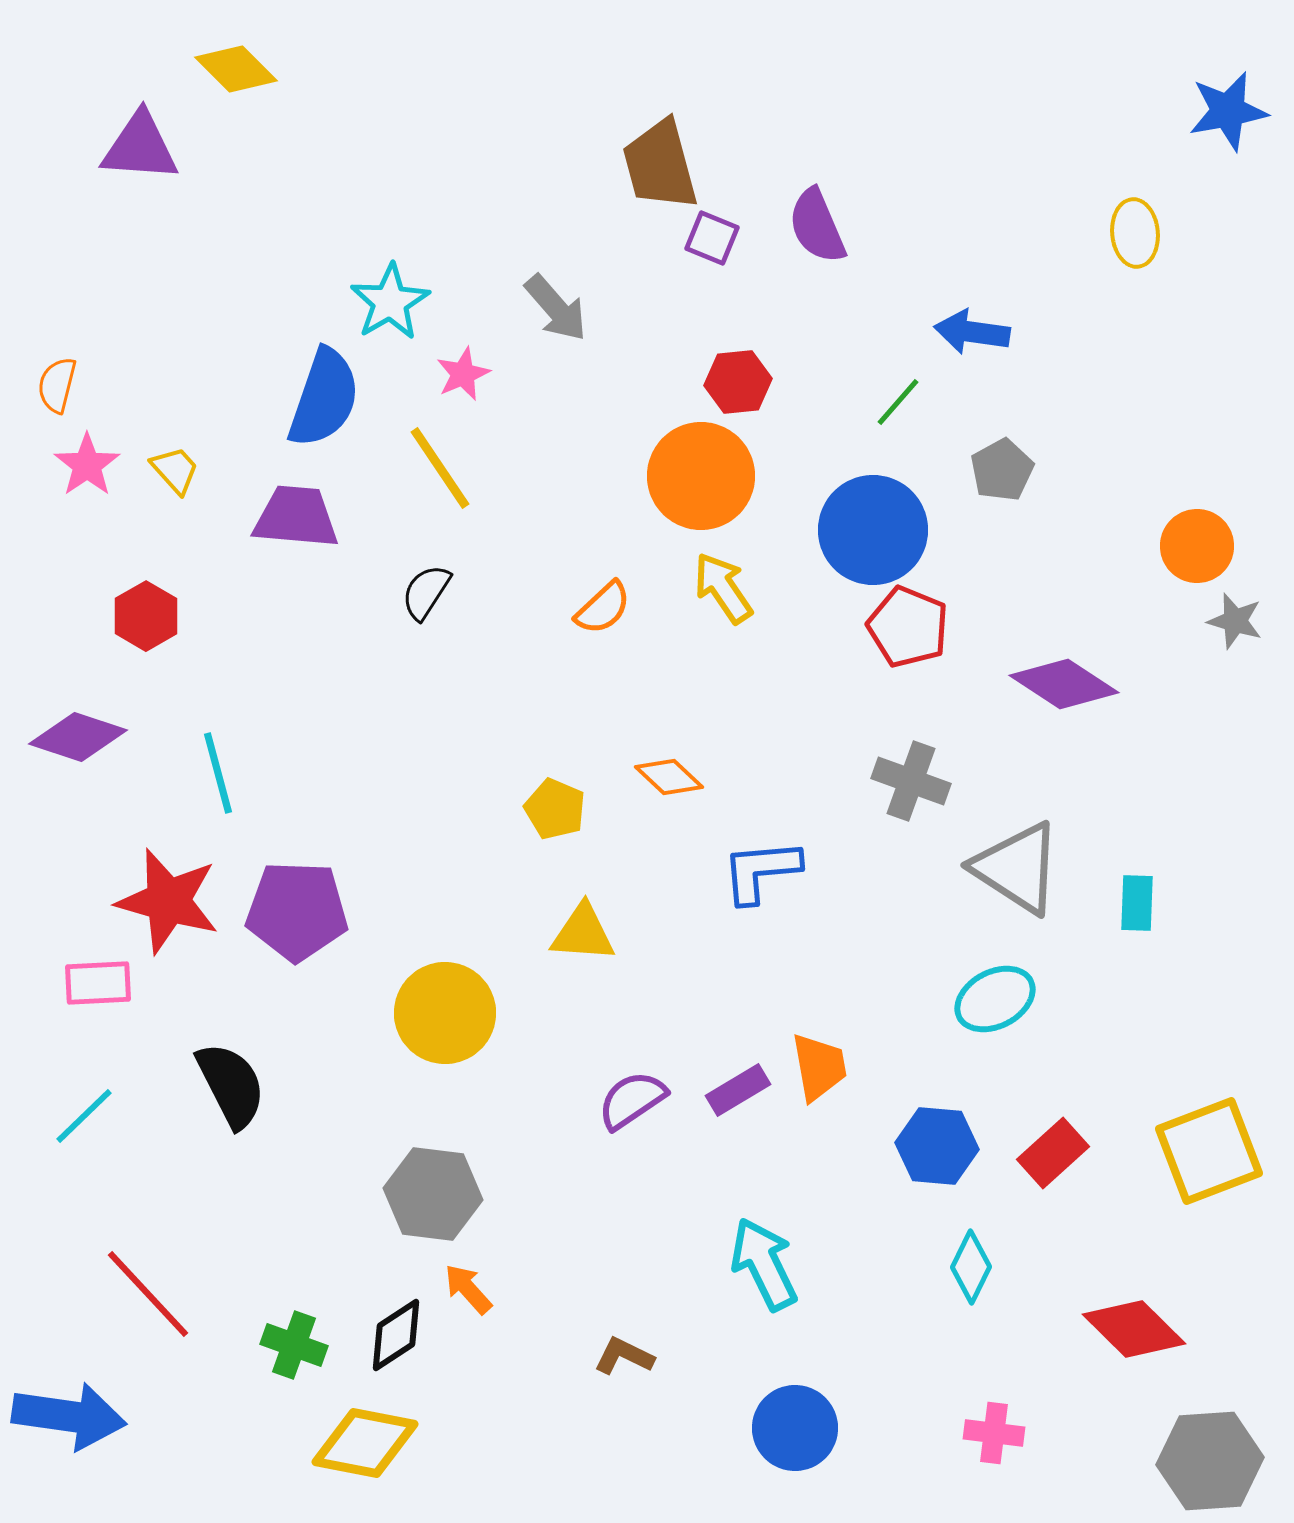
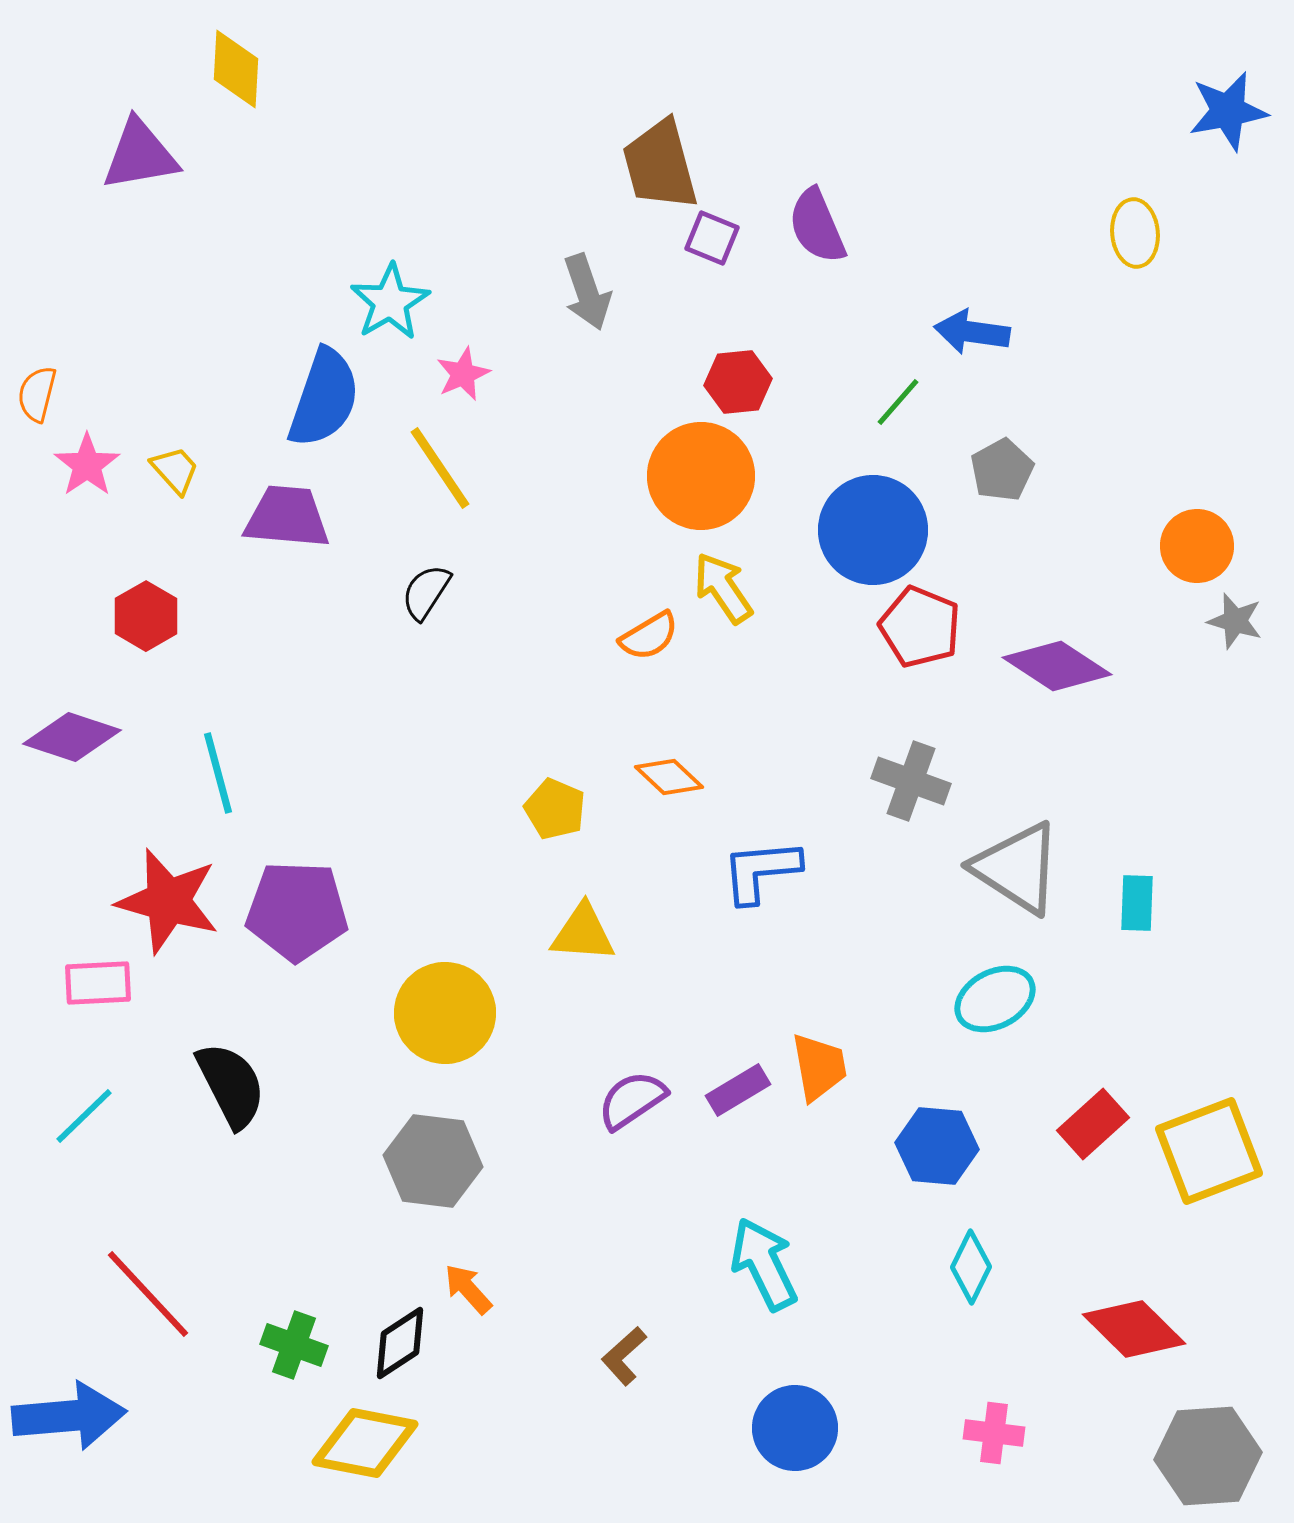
yellow diamond at (236, 69): rotated 48 degrees clockwise
purple triangle at (140, 147): moved 8 px down; rotated 14 degrees counterclockwise
gray arrow at (556, 308): moved 31 px right, 16 px up; rotated 22 degrees clockwise
orange semicircle at (57, 385): moved 20 px left, 9 px down
purple trapezoid at (296, 517): moved 9 px left
orange semicircle at (603, 608): moved 46 px right, 28 px down; rotated 12 degrees clockwise
red pentagon at (908, 627): moved 12 px right
purple diamond at (1064, 684): moved 7 px left, 18 px up
purple diamond at (78, 737): moved 6 px left
red rectangle at (1053, 1153): moved 40 px right, 29 px up
gray hexagon at (433, 1194): moved 33 px up
black diamond at (396, 1335): moved 4 px right, 8 px down
brown L-shape at (624, 1356): rotated 68 degrees counterclockwise
blue arrow at (69, 1416): rotated 13 degrees counterclockwise
gray hexagon at (1210, 1461): moved 2 px left, 5 px up
